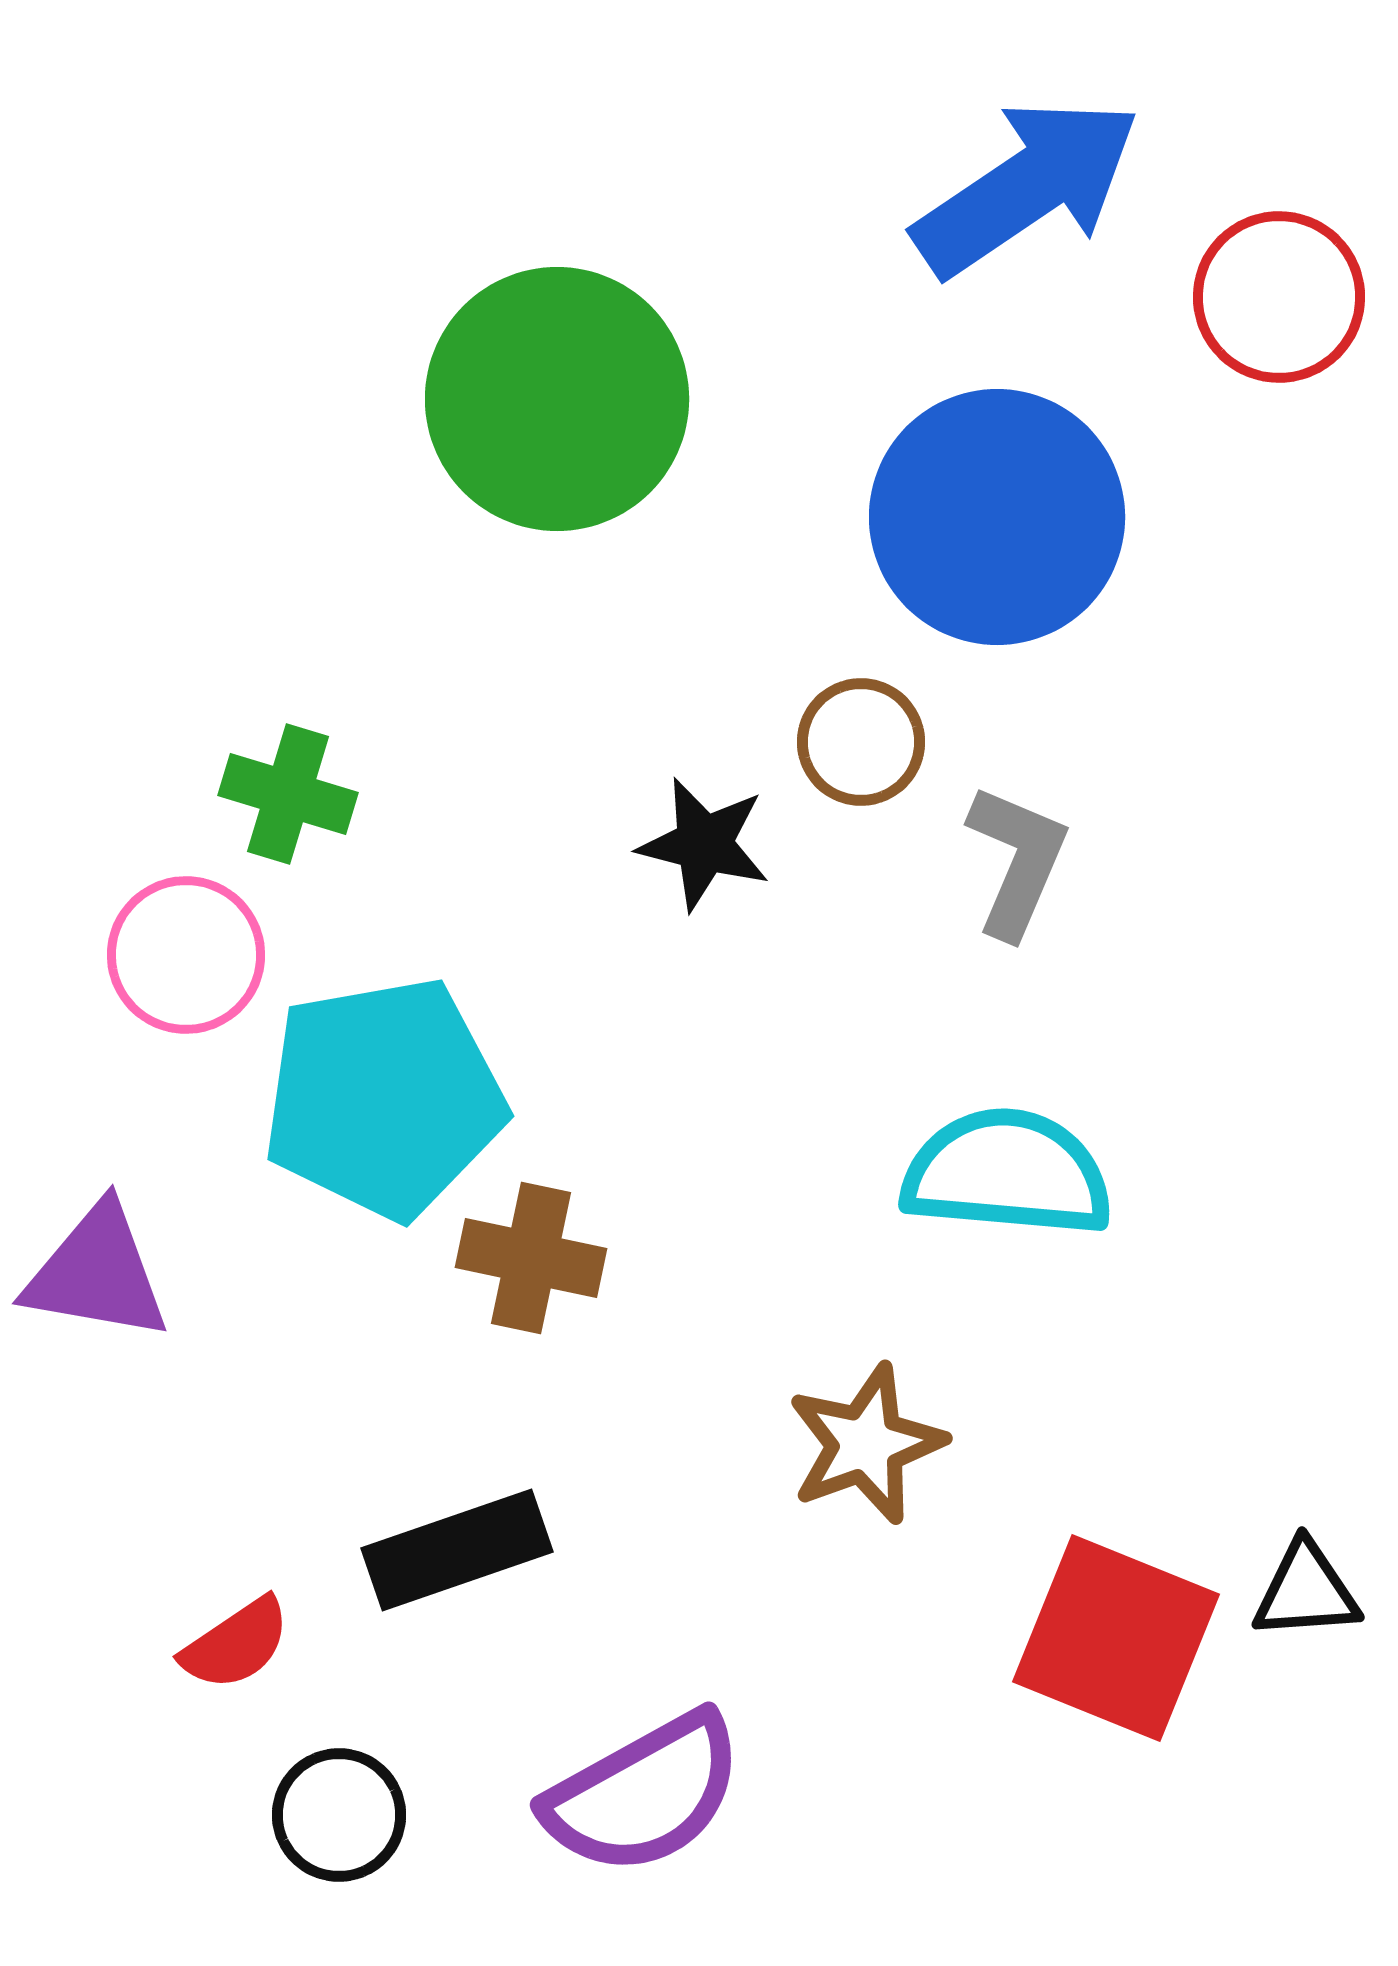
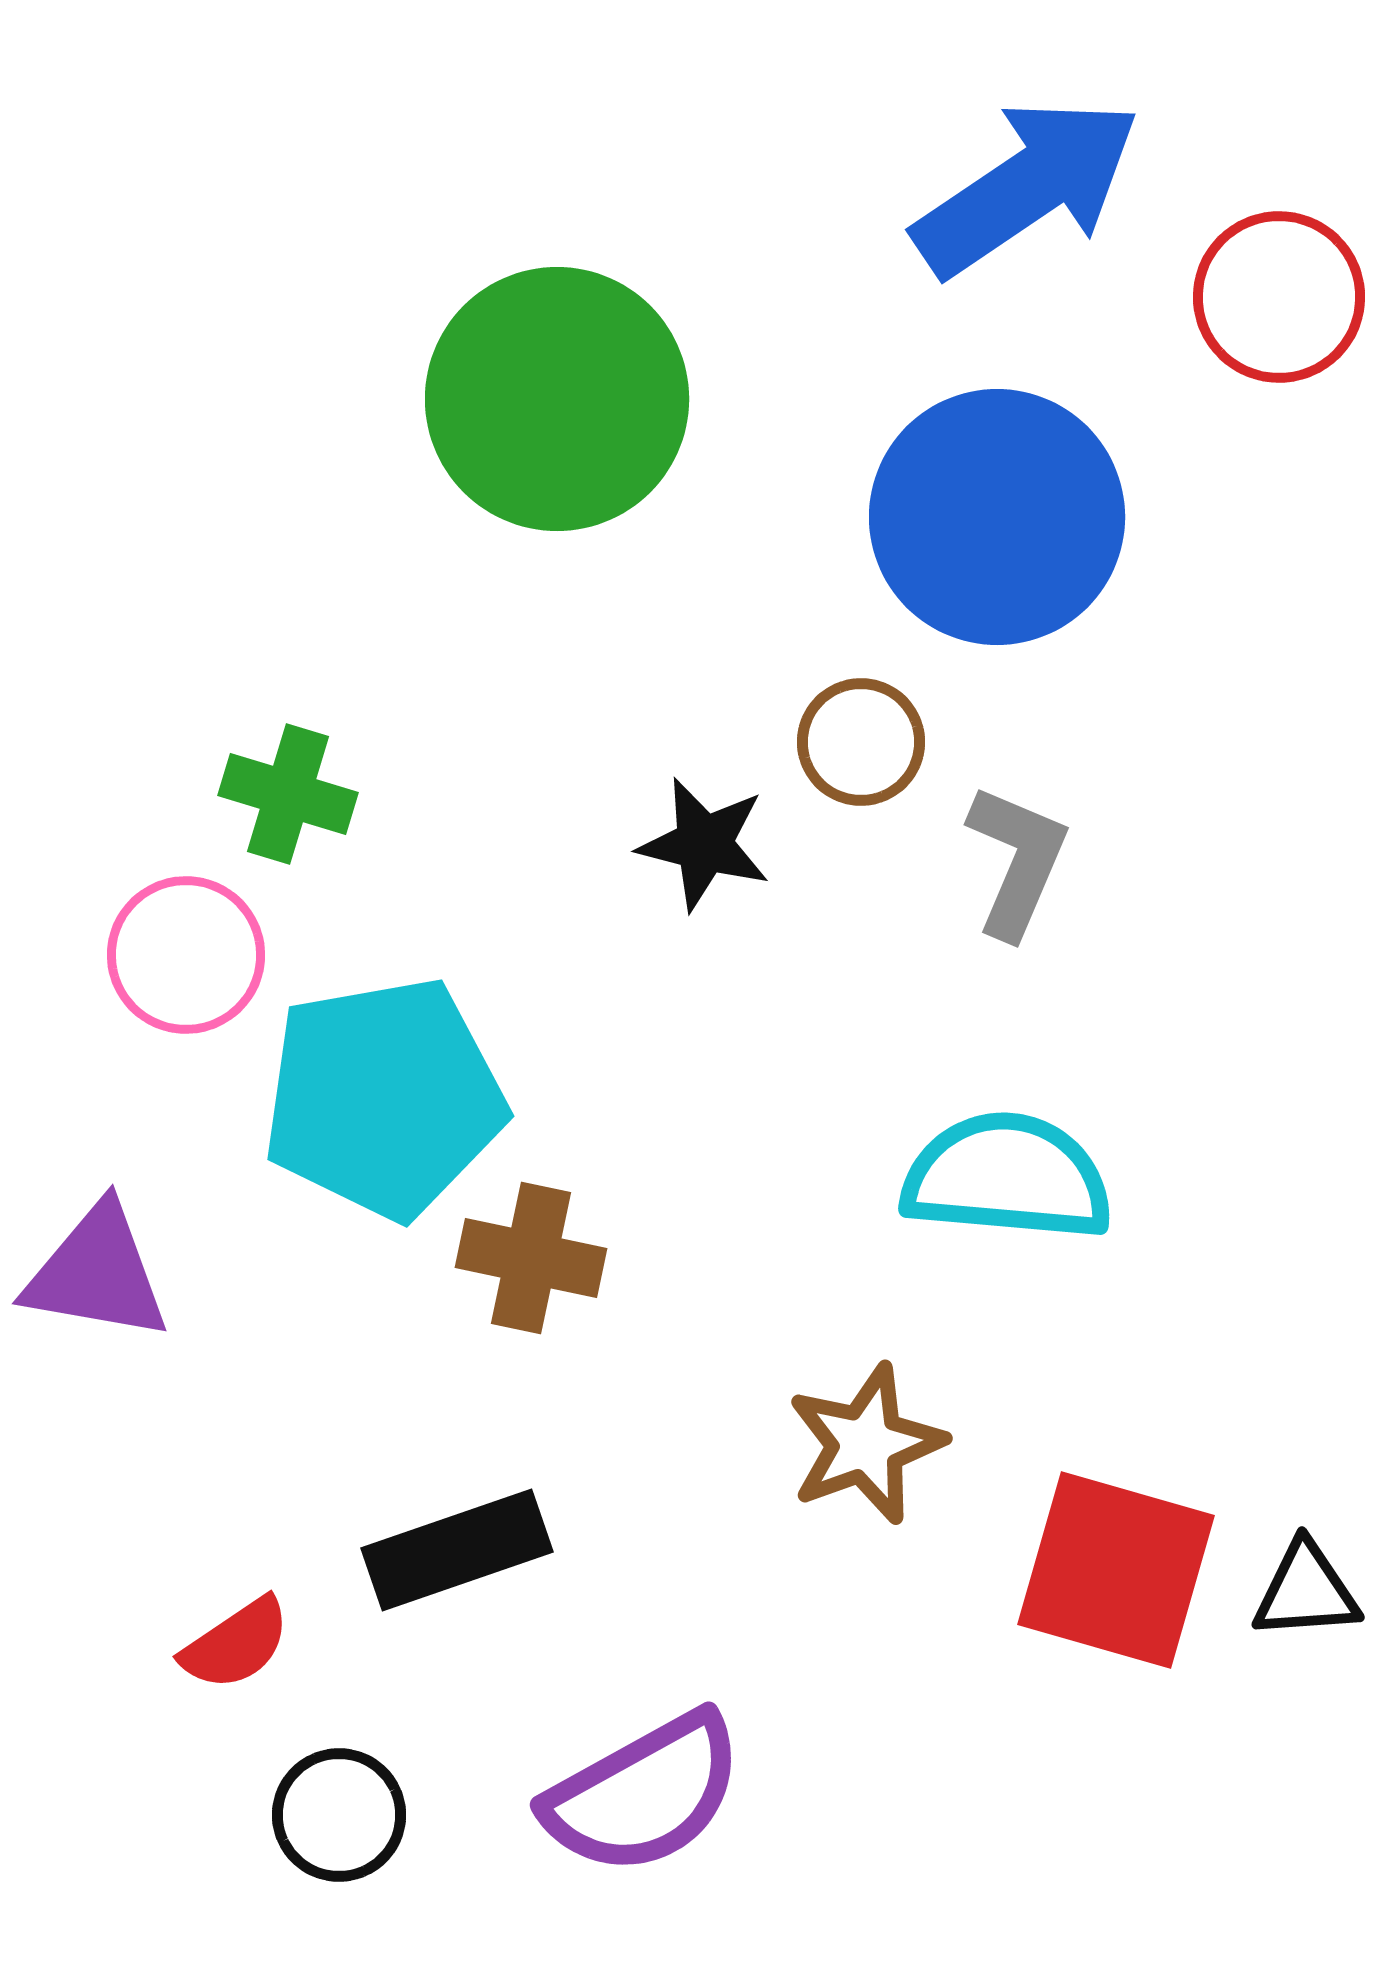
cyan semicircle: moved 4 px down
red square: moved 68 px up; rotated 6 degrees counterclockwise
